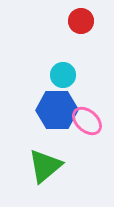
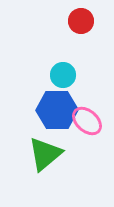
green triangle: moved 12 px up
